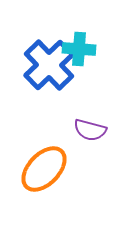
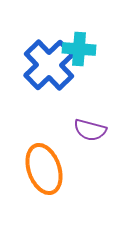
orange ellipse: rotated 63 degrees counterclockwise
